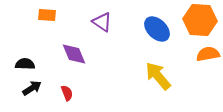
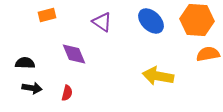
orange rectangle: rotated 18 degrees counterclockwise
orange hexagon: moved 3 px left
blue ellipse: moved 6 px left, 8 px up
black semicircle: moved 1 px up
yellow arrow: rotated 40 degrees counterclockwise
black arrow: rotated 42 degrees clockwise
red semicircle: rotated 35 degrees clockwise
